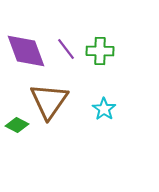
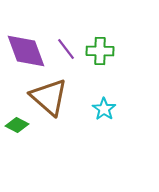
brown triangle: moved 4 px up; rotated 24 degrees counterclockwise
